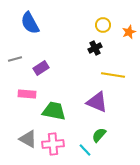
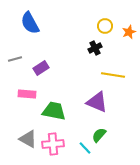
yellow circle: moved 2 px right, 1 px down
cyan line: moved 2 px up
